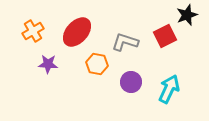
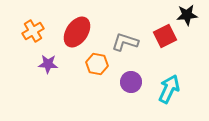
black star: rotated 15 degrees clockwise
red ellipse: rotated 8 degrees counterclockwise
